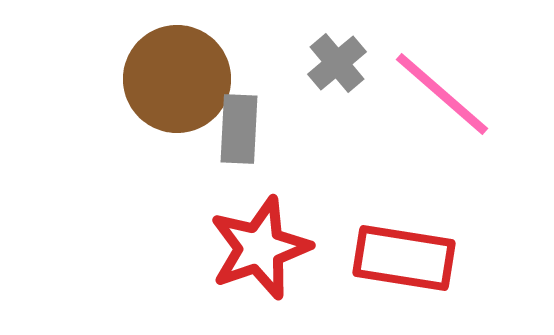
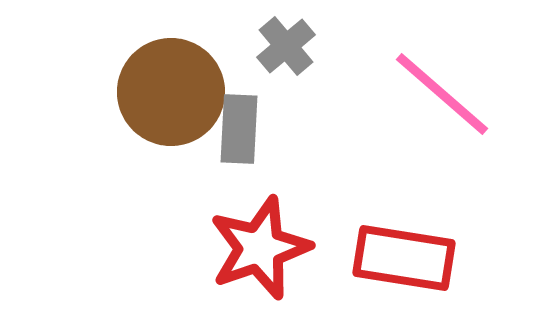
gray cross: moved 51 px left, 17 px up
brown circle: moved 6 px left, 13 px down
